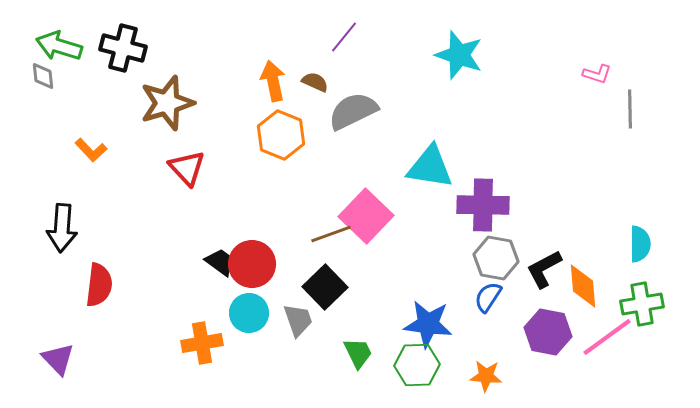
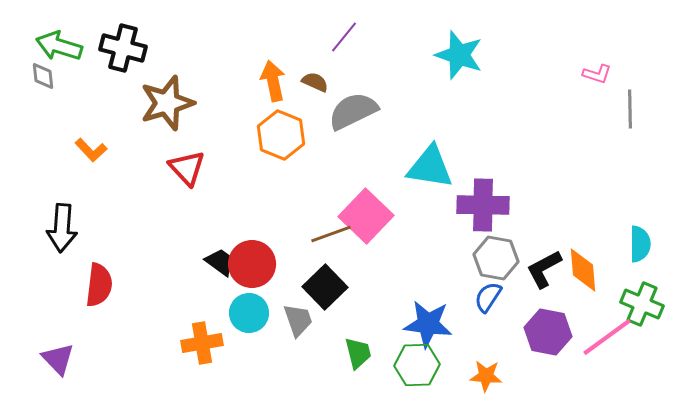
orange diamond: moved 16 px up
green cross: rotated 33 degrees clockwise
green trapezoid: rotated 12 degrees clockwise
